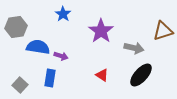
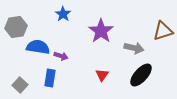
red triangle: rotated 32 degrees clockwise
